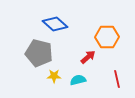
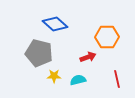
red arrow: rotated 21 degrees clockwise
